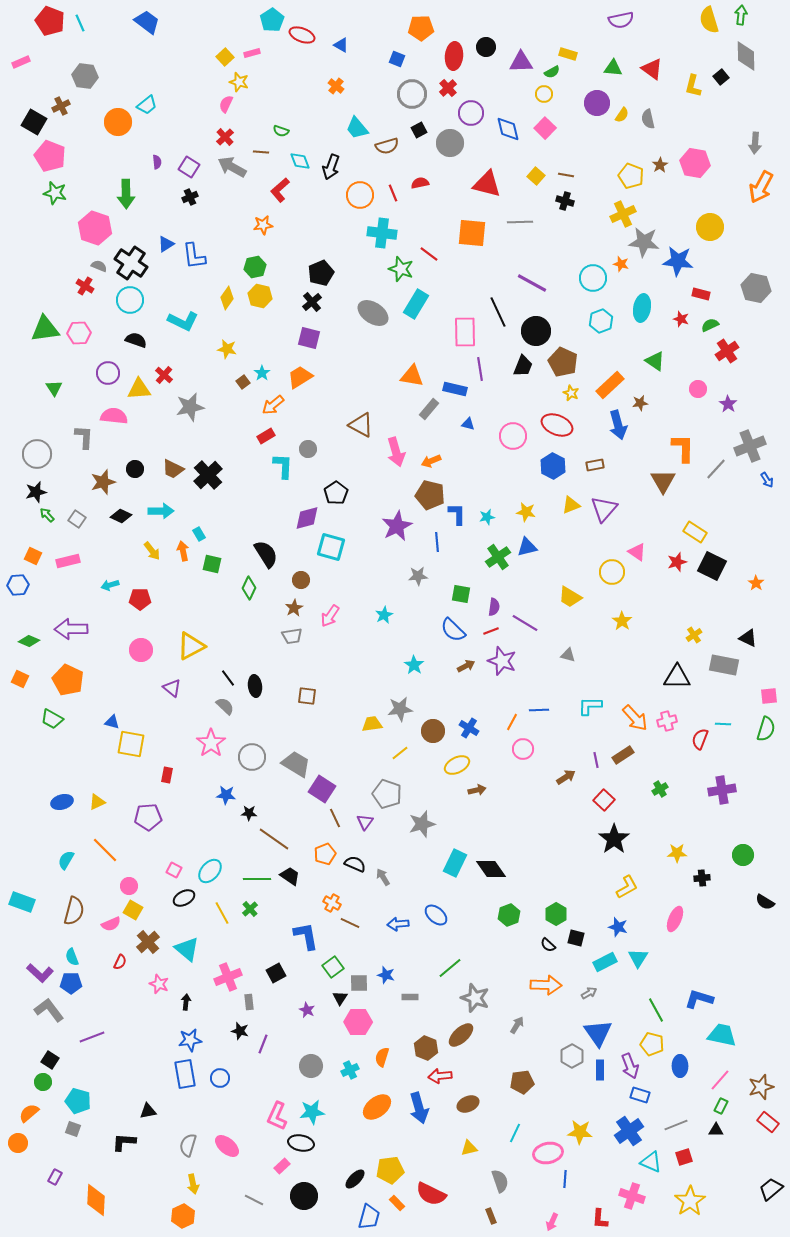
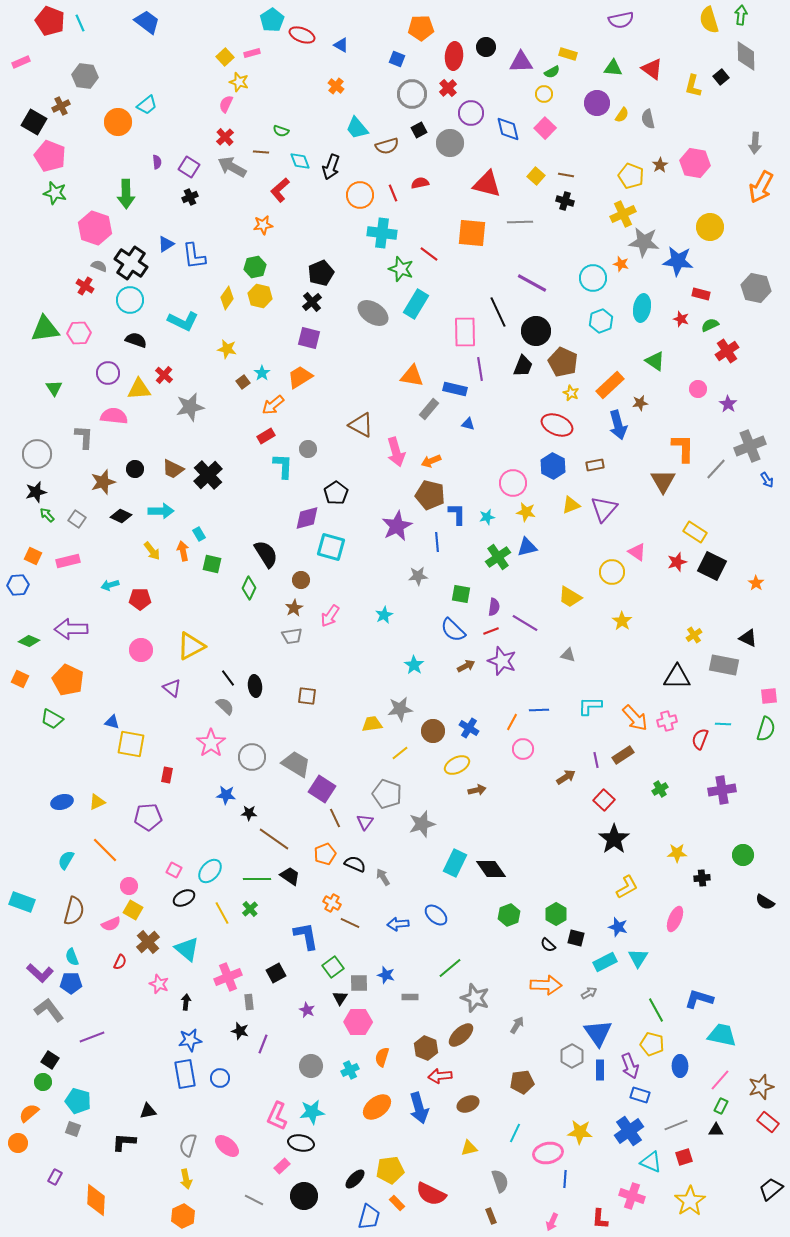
pink circle at (513, 436): moved 47 px down
yellow arrow at (193, 1184): moved 7 px left, 5 px up
